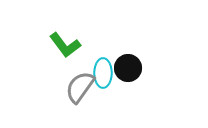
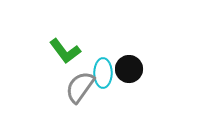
green L-shape: moved 6 px down
black circle: moved 1 px right, 1 px down
